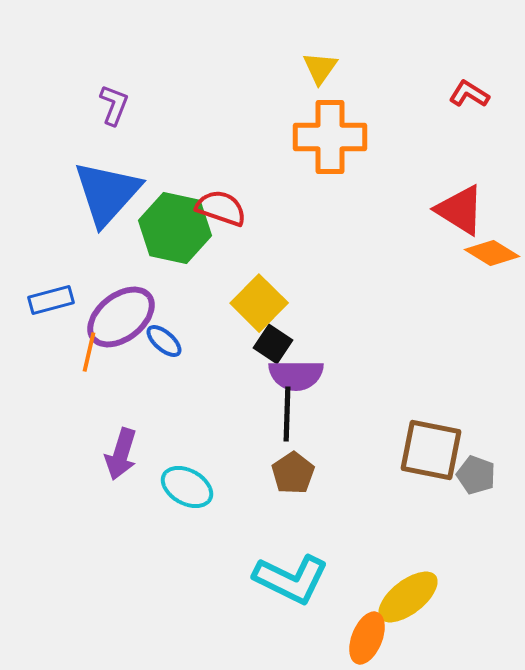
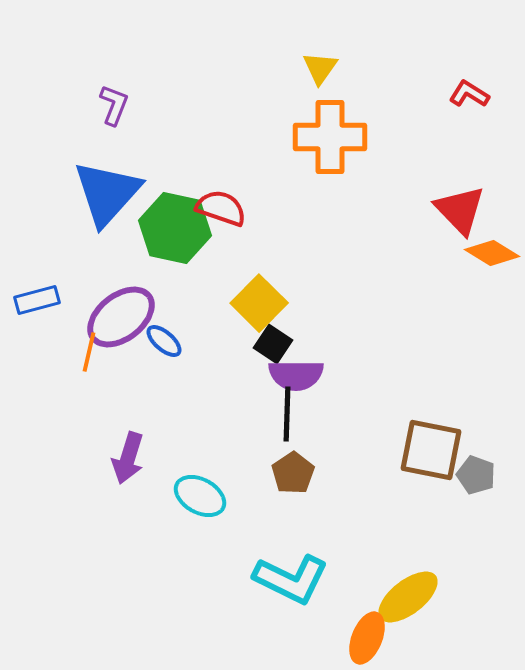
red triangle: rotated 14 degrees clockwise
blue rectangle: moved 14 px left
purple arrow: moved 7 px right, 4 px down
cyan ellipse: moved 13 px right, 9 px down
